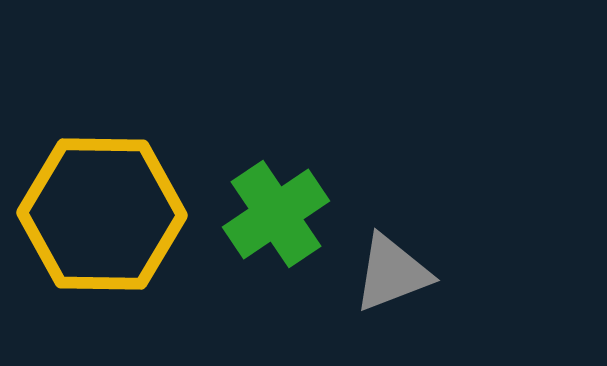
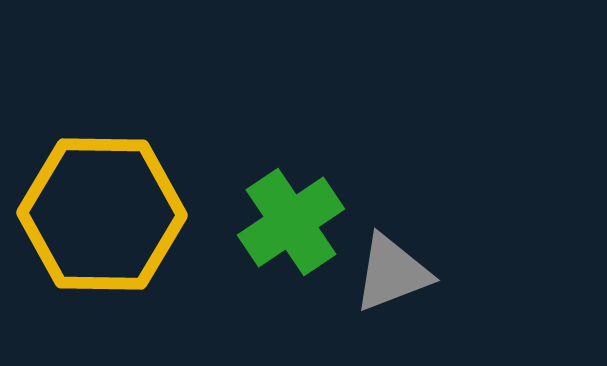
green cross: moved 15 px right, 8 px down
